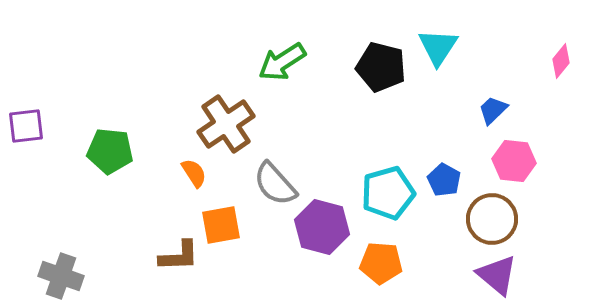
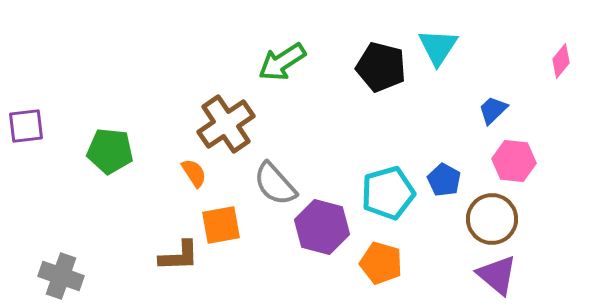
orange pentagon: rotated 12 degrees clockwise
